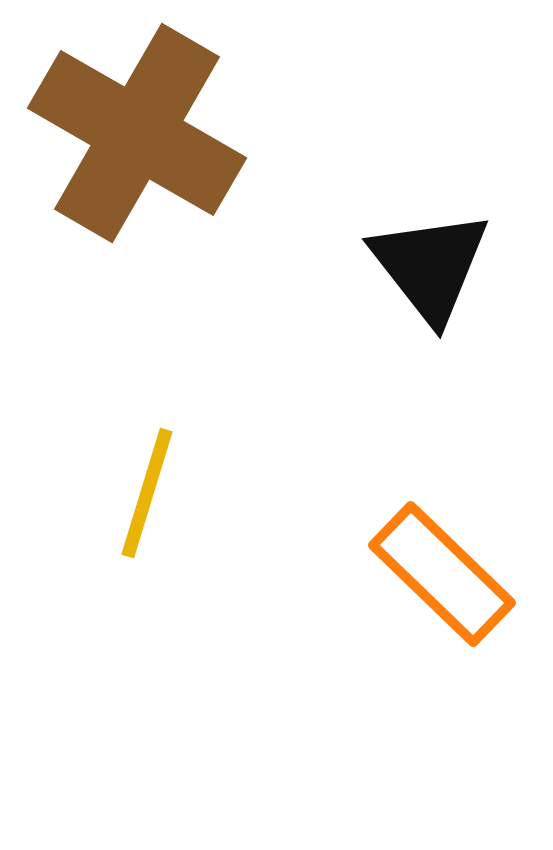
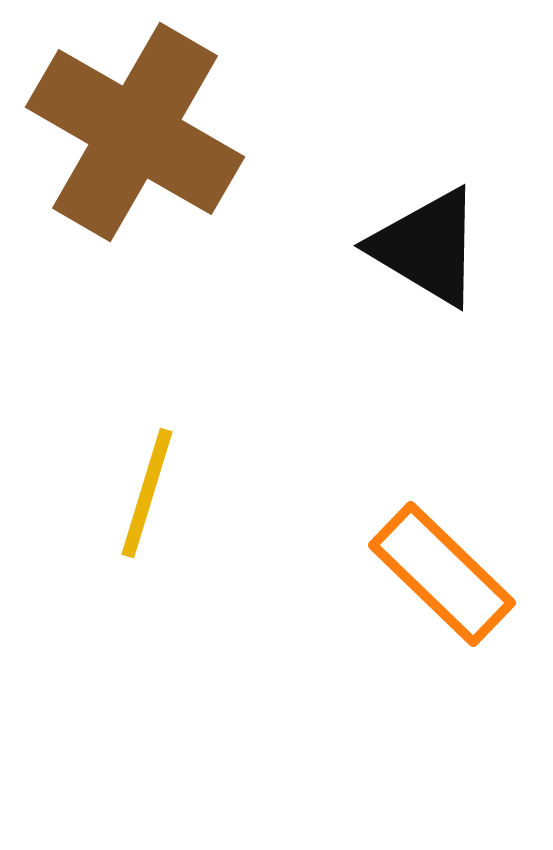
brown cross: moved 2 px left, 1 px up
black triangle: moved 3 px left, 19 px up; rotated 21 degrees counterclockwise
